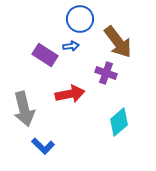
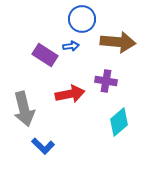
blue circle: moved 2 px right
brown arrow: rotated 48 degrees counterclockwise
purple cross: moved 8 px down; rotated 10 degrees counterclockwise
